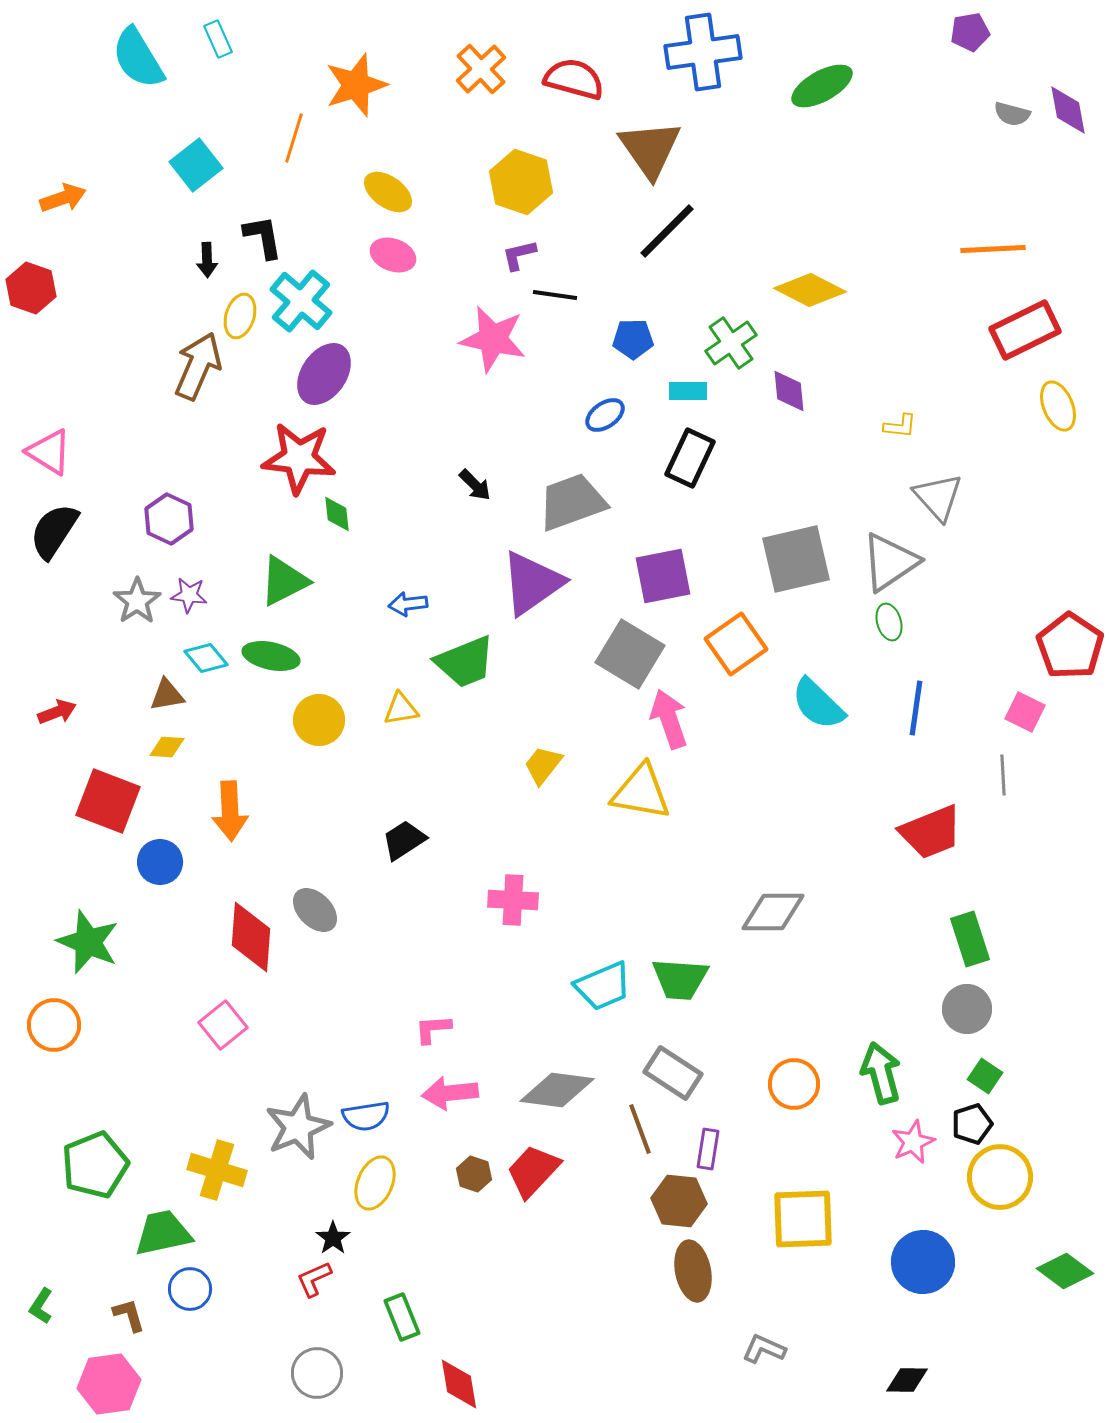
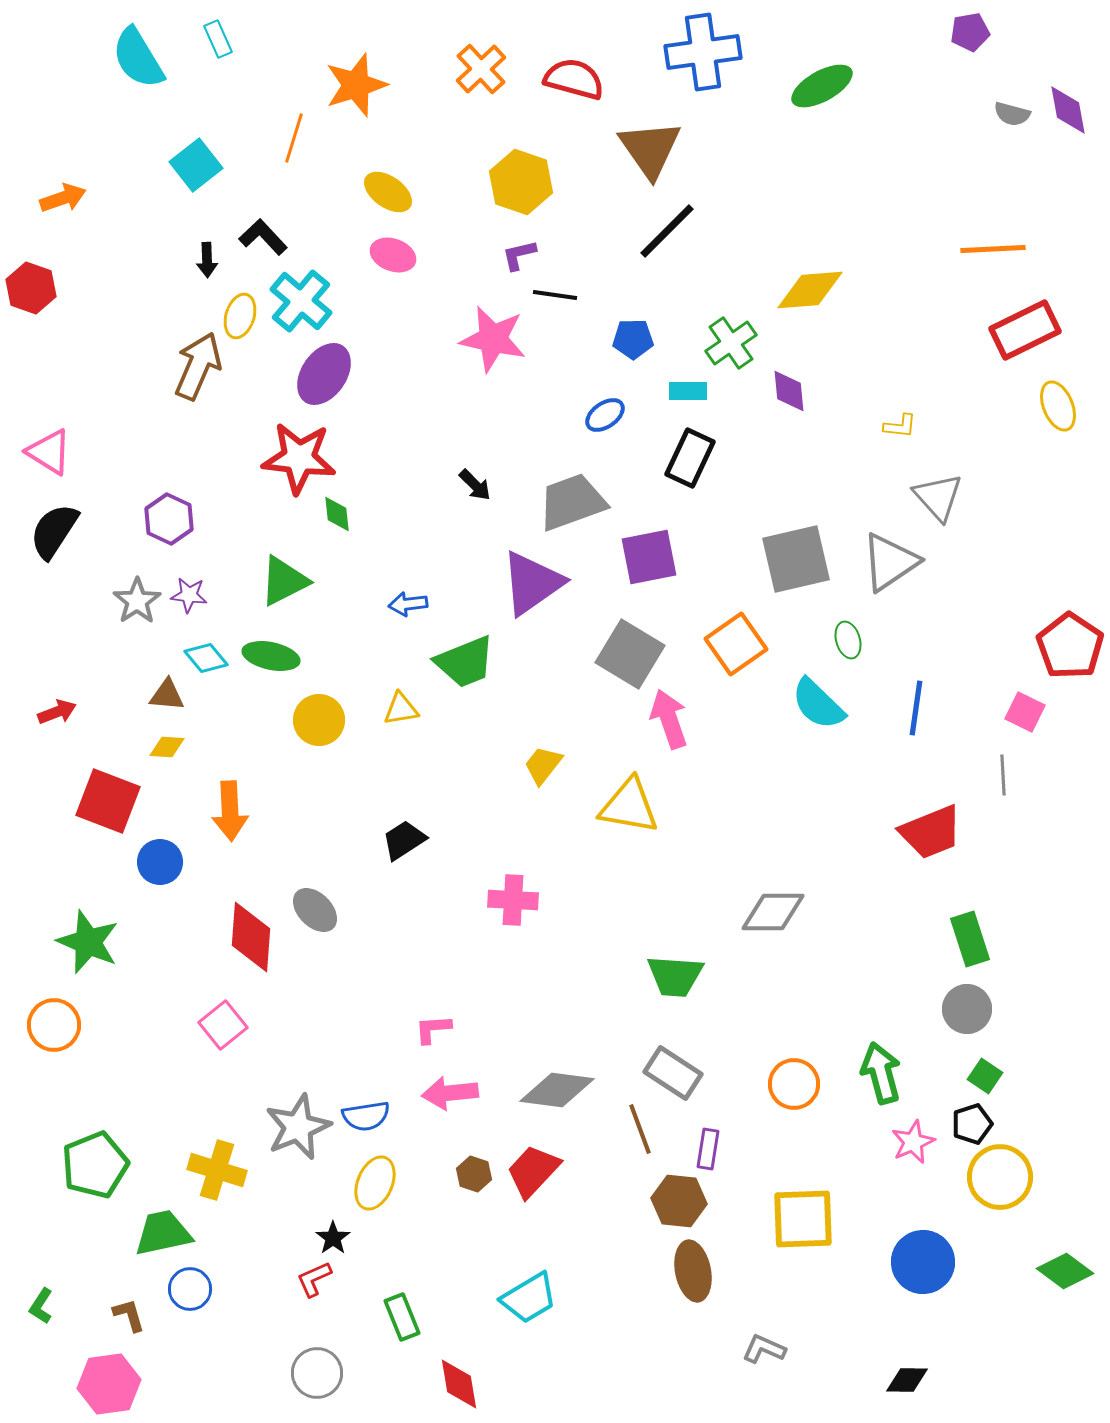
black L-shape at (263, 237): rotated 33 degrees counterclockwise
yellow diamond at (810, 290): rotated 32 degrees counterclockwise
purple square at (663, 576): moved 14 px left, 19 px up
green ellipse at (889, 622): moved 41 px left, 18 px down
brown triangle at (167, 695): rotated 15 degrees clockwise
yellow triangle at (641, 792): moved 12 px left, 14 px down
green trapezoid at (680, 979): moved 5 px left, 3 px up
cyan trapezoid at (603, 986): moved 74 px left, 312 px down; rotated 8 degrees counterclockwise
